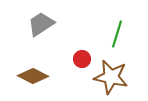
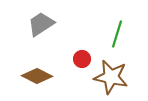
brown diamond: moved 4 px right
